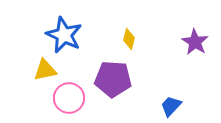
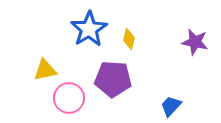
blue star: moved 25 px right, 6 px up; rotated 15 degrees clockwise
purple star: rotated 20 degrees counterclockwise
